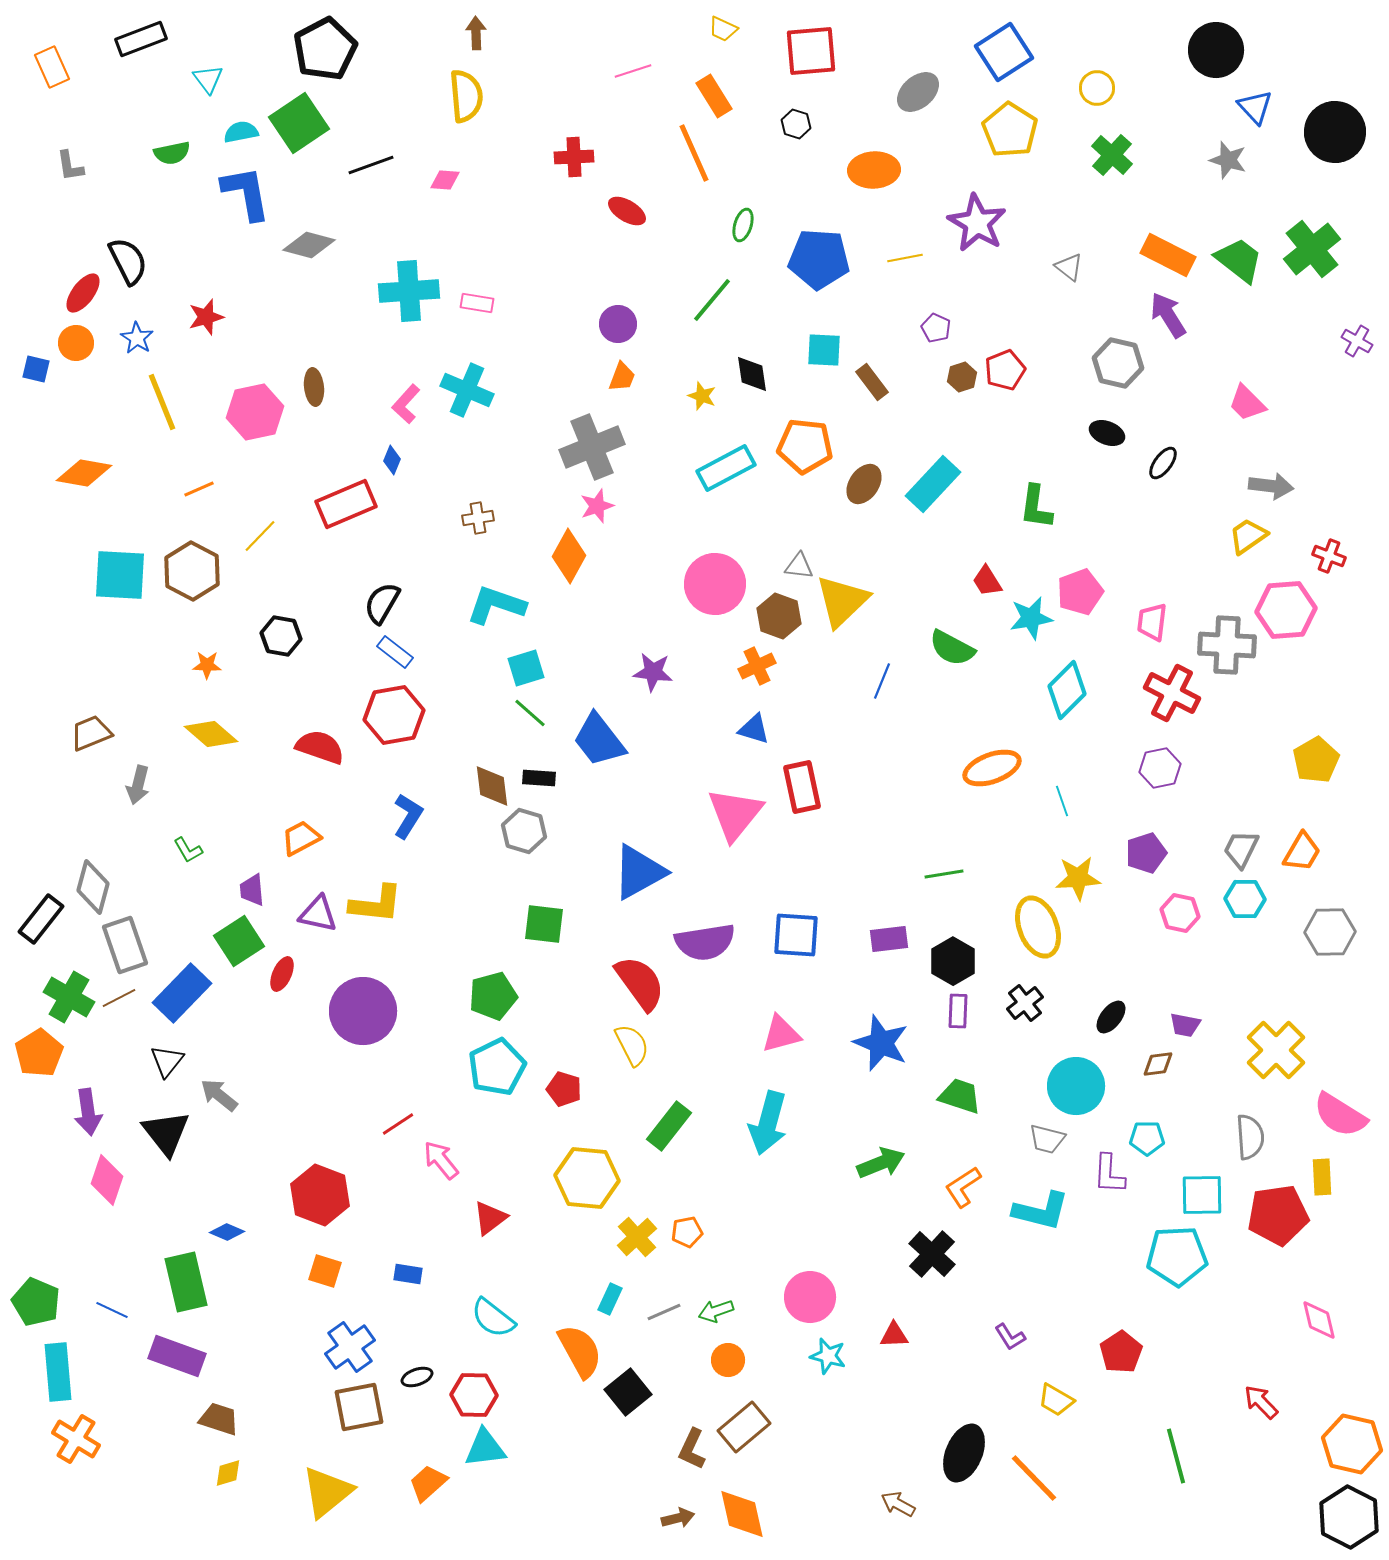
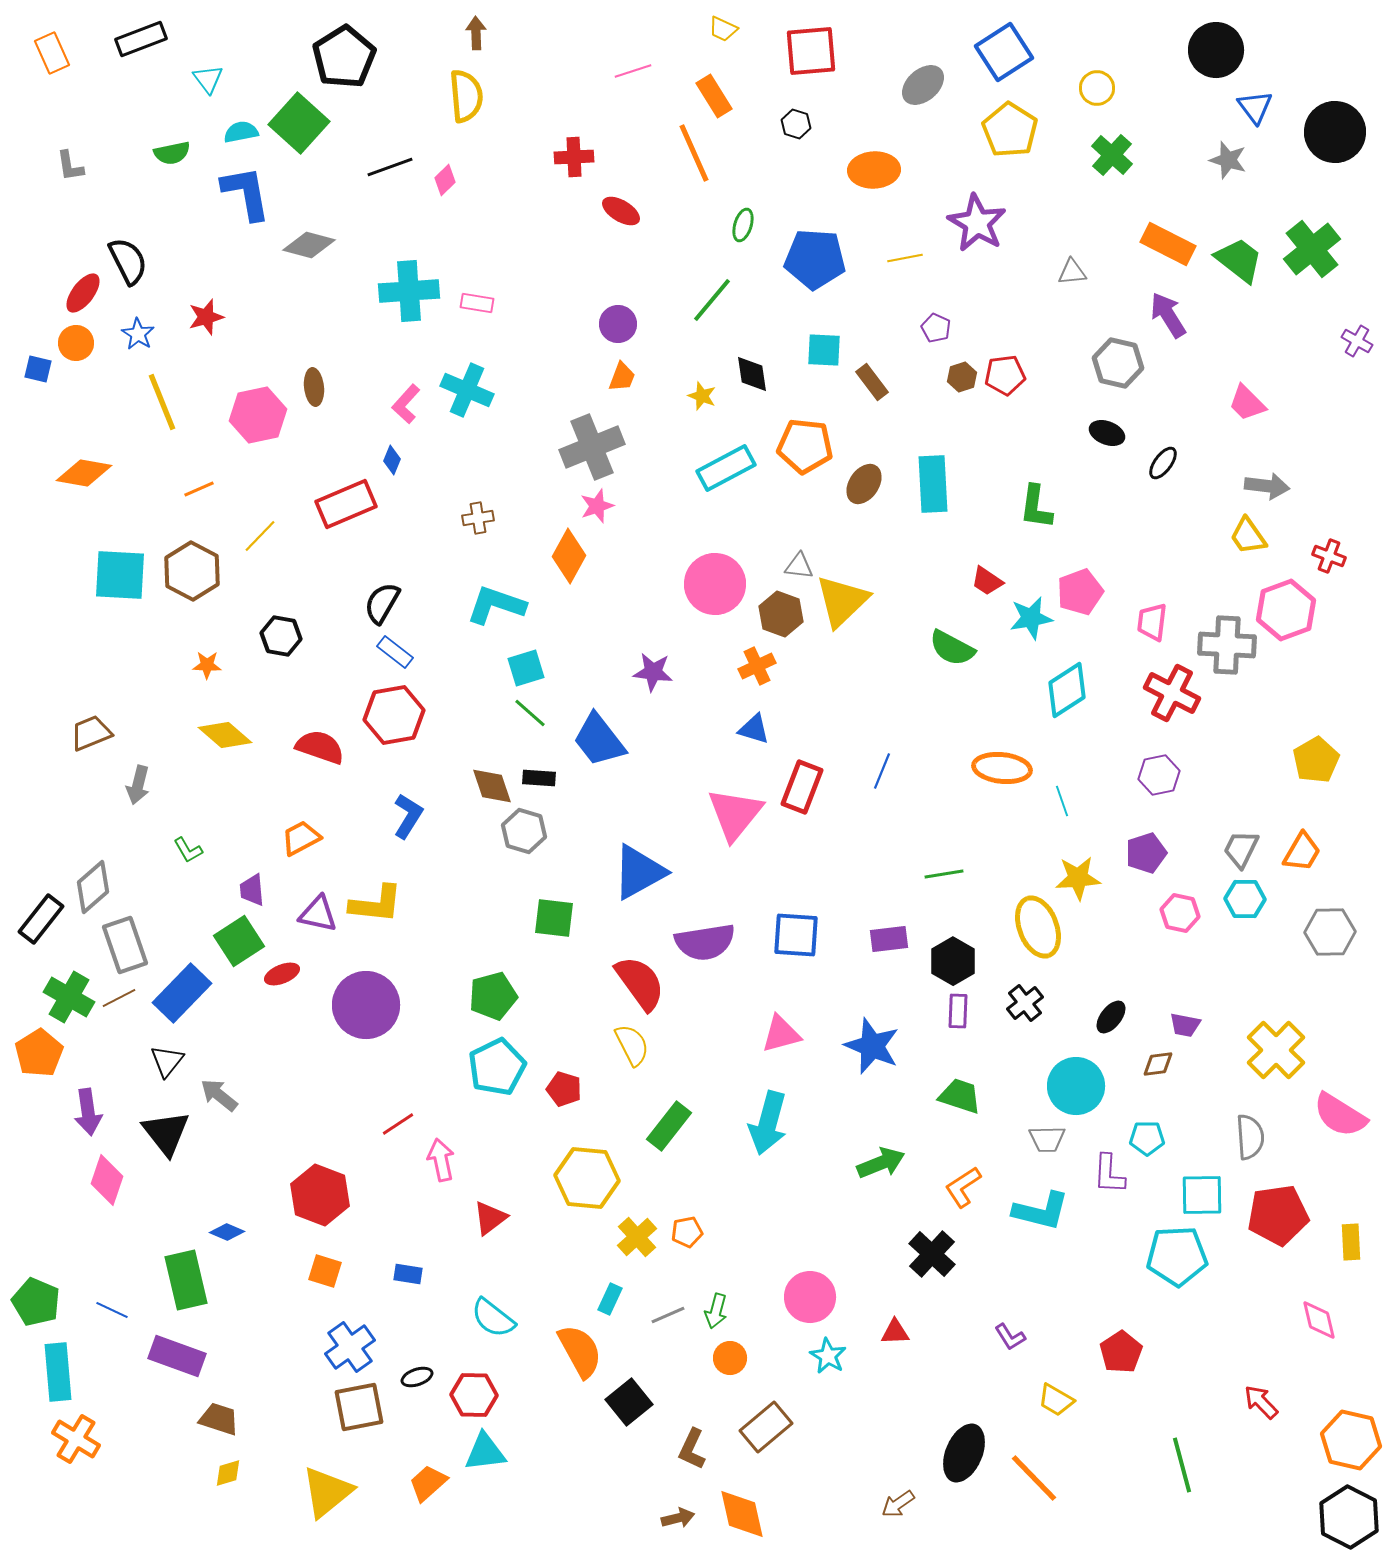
black pentagon at (325, 49): moved 19 px right, 8 px down; rotated 4 degrees counterclockwise
orange rectangle at (52, 67): moved 14 px up
gray ellipse at (918, 92): moved 5 px right, 7 px up
blue triangle at (1255, 107): rotated 6 degrees clockwise
green square at (299, 123): rotated 14 degrees counterclockwise
black line at (371, 165): moved 19 px right, 2 px down
pink diamond at (445, 180): rotated 48 degrees counterclockwise
red ellipse at (627, 211): moved 6 px left
orange rectangle at (1168, 255): moved 11 px up
blue pentagon at (819, 259): moved 4 px left
gray triangle at (1069, 267): moved 3 px right, 5 px down; rotated 44 degrees counterclockwise
blue star at (137, 338): moved 1 px right, 4 px up
blue square at (36, 369): moved 2 px right
red pentagon at (1005, 370): moved 5 px down; rotated 15 degrees clockwise
pink hexagon at (255, 412): moved 3 px right, 3 px down
cyan rectangle at (933, 484): rotated 46 degrees counterclockwise
gray arrow at (1271, 486): moved 4 px left
yellow trapezoid at (1248, 536): rotated 90 degrees counterclockwise
red trapezoid at (987, 581): rotated 24 degrees counterclockwise
pink hexagon at (1286, 610): rotated 16 degrees counterclockwise
brown hexagon at (779, 616): moved 2 px right, 2 px up
blue line at (882, 681): moved 90 px down
cyan diamond at (1067, 690): rotated 12 degrees clockwise
yellow diamond at (211, 734): moved 14 px right, 1 px down
orange ellipse at (992, 768): moved 10 px right; rotated 26 degrees clockwise
purple hexagon at (1160, 768): moved 1 px left, 7 px down
brown diamond at (492, 786): rotated 12 degrees counterclockwise
red rectangle at (802, 787): rotated 33 degrees clockwise
gray diamond at (93, 887): rotated 34 degrees clockwise
green square at (544, 924): moved 10 px right, 6 px up
red ellipse at (282, 974): rotated 44 degrees clockwise
purple circle at (363, 1011): moved 3 px right, 6 px up
blue star at (881, 1043): moved 9 px left, 3 px down
gray trapezoid at (1047, 1139): rotated 15 degrees counterclockwise
pink arrow at (441, 1160): rotated 27 degrees clockwise
yellow rectangle at (1322, 1177): moved 29 px right, 65 px down
green rectangle at (186, 1282): moved 2 px up
green arrow at (716, 1311): rotated 56 degrees counterclockwise
gray line at (664, 1312): moved 4 px right, 3 px down
red triangle at (894, 1335): moved 1 px right, 3 px up
cyan star at (828, 1356): rotated 15 degrees clockwise
orange circle at (728, 1360): moved 2 px right, 2 px up
black square at (628, 1392): moved 1 px right, 10 px down
brown rectangle at (744, 1427): moved 22 px right
orange hexagon at (1352, 1444): moved 1 px left, 4 px up
cyan triangle at (485, 1448): moved 4 px down
green line at (1176, 1456): moved 6 px right, 9 px down
brown arrow at (898, 1504): rotated 64 degrees counterclockwise
